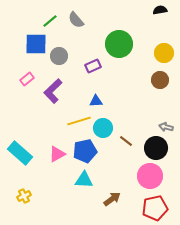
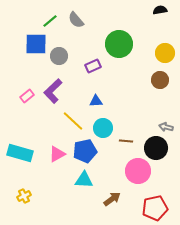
yellow circle: moved 1 px right
pink rectangle: moved 17 px down
yellow line: moved 6 px left; rotated 60 degrees clockwise
brown line: rotated 32 degrees counterclockwise
cyan rectangle: rotated 25 degrees counterclockwise
pink circle: moved 12 px left, 5 px up
